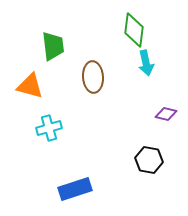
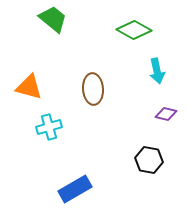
green diamond: rotated 68 degrees counterclockwise
green trapezoid: moved 27 px up; rotated 44 degrees counterclockwise
cyan arrow: moved 11 px right, 8 px down
brown ellipse: moved 12 px down
orange triangle: moved 1 px left, 1 px down
cyan cross: moved 1 px up
blue rectangle: rotated 12 degrees counterclockwise
